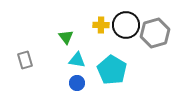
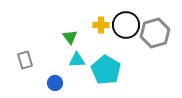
green triangle: moved 4 px right
cyan triangle: rotated 12 degrees counterclockwise
cyan pentagon: moved 6 px left
blue circle: moved 22 px left
